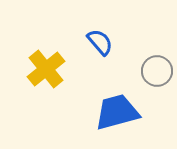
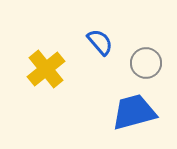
gray circle: moved 11 px left, 8 px up
blue trapezoid: moved 17 px right
